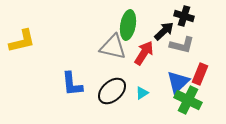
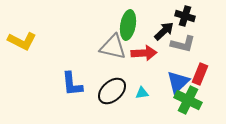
black cross: moved 1 px right
yellow L-shape: rotated 40 degrees clockwise
gray L-shape: moved 1 px right, 1 px up
red arrow: rotated 55 degrees clockwise
cyan triangle: rotated 24 degrees clockwise
